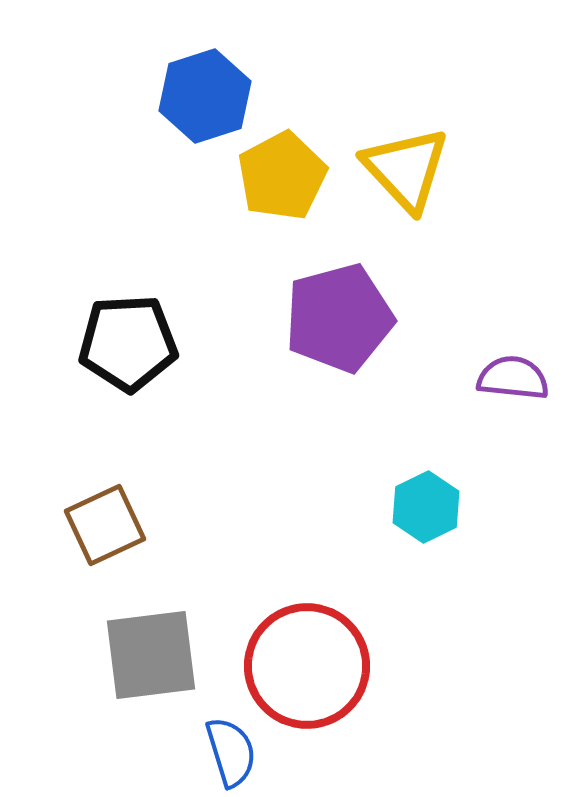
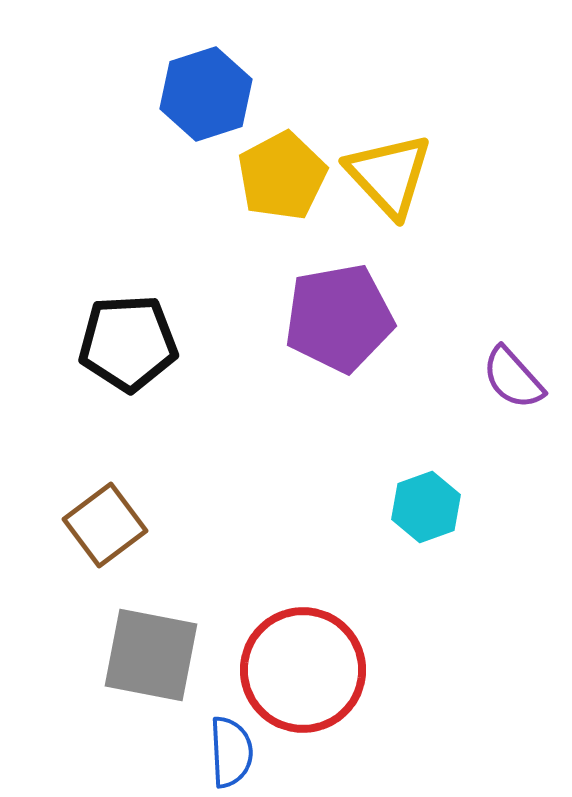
blue hexagon: moved 1 px right, 2 px up
yellow triangle: moved 17 px left, 6 px down
purple pentagon: rotated 5 degrees clockwise
purple semicircle: rotated 138 degrees counterclockwise
cyan hexagon: rotated 6 degrees clockwise
brown square: rotated 12 degrees counterclockwise
gray square: rotated 18 degrees clockwise
red circle: moved 4 px left, 4 px down
blue semicircle: rotated 14 degrees clockwise
